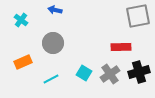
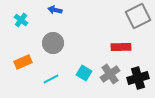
gray square: rotated 15 degrees counterclockwise
black cross: moved 1 px left, 6 px down
